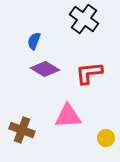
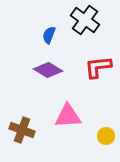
black cross: moved 1 px right, 1 px down
blue semicircle: moved 15 px right, 6 px up
purple diamond: moved 3 px right, 1 px down
red L-shape: moved 9 px right, 6 px up
yellow circle: moved 2 px up
